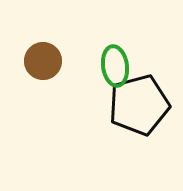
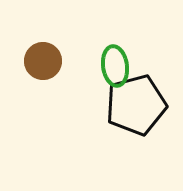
black pentagon: moved 3 px left
